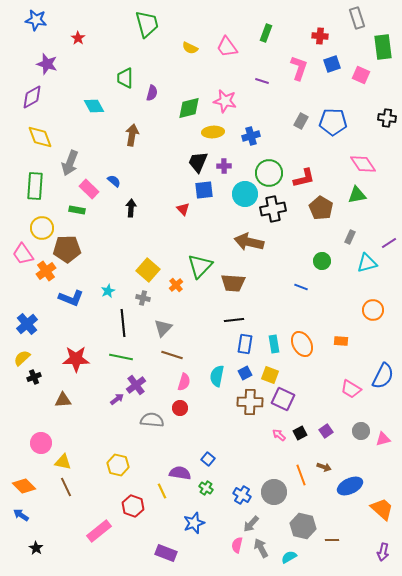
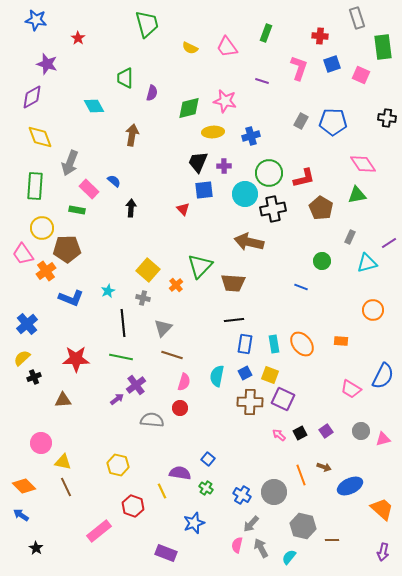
orange ellipse at (302, 344): rotated 10 degrees counterclockwise
cyan semicircle at (289, 557): rotated 21 degrees counterclockwise
